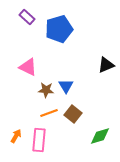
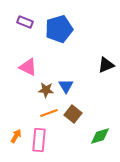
purple rectangle: moved 2 px left, 5 px down; rotated 21 degrees counterclockwise
